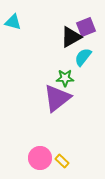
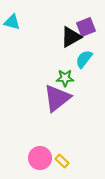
cyan triangle: moved 1 px left
cyan semicircle: moved 1 px right, 2 px down
